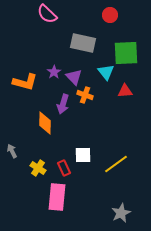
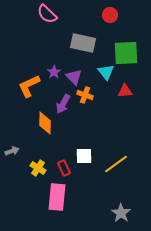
orange L-shape: moved 4 px right, 4 px down; rotated 140 degrees clockwise
purple arrow: rotated 12 degrees clockwise
gray arrow: rotated 96 degrees clockwise
white square: moved 1 px right, 1 px down
gray star: rotated 12 degrees counterclockwise
